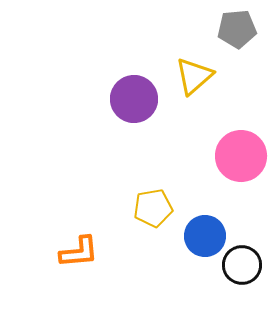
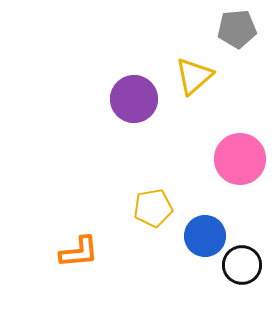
pink circle: moved 1 px left, 3 px down
